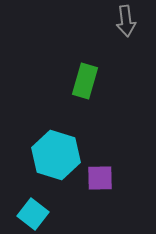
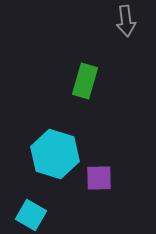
cyan hexagon: moved 1 px left, 1 px up
purple square: moved 1 px left
cyan square: moved 2 px left, 1 px down; rotated 8 degrees counterclockwise
